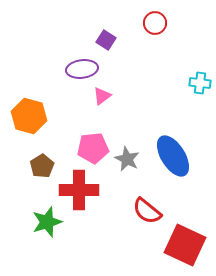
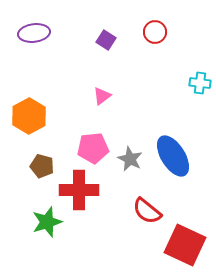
red circle: moved 9 px down
purple ellipse: moved 48 px left, 36 px up
orange hexagon: rotated 16 degrees clockwise
gray star: moved 3 px right
brown pentagon: rotated 25 degrees counterclockwise
